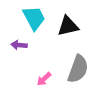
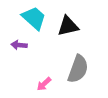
cyan trapezoid: rotated 20 degrees counterclockwise
pink arrow: moved 5 px down
